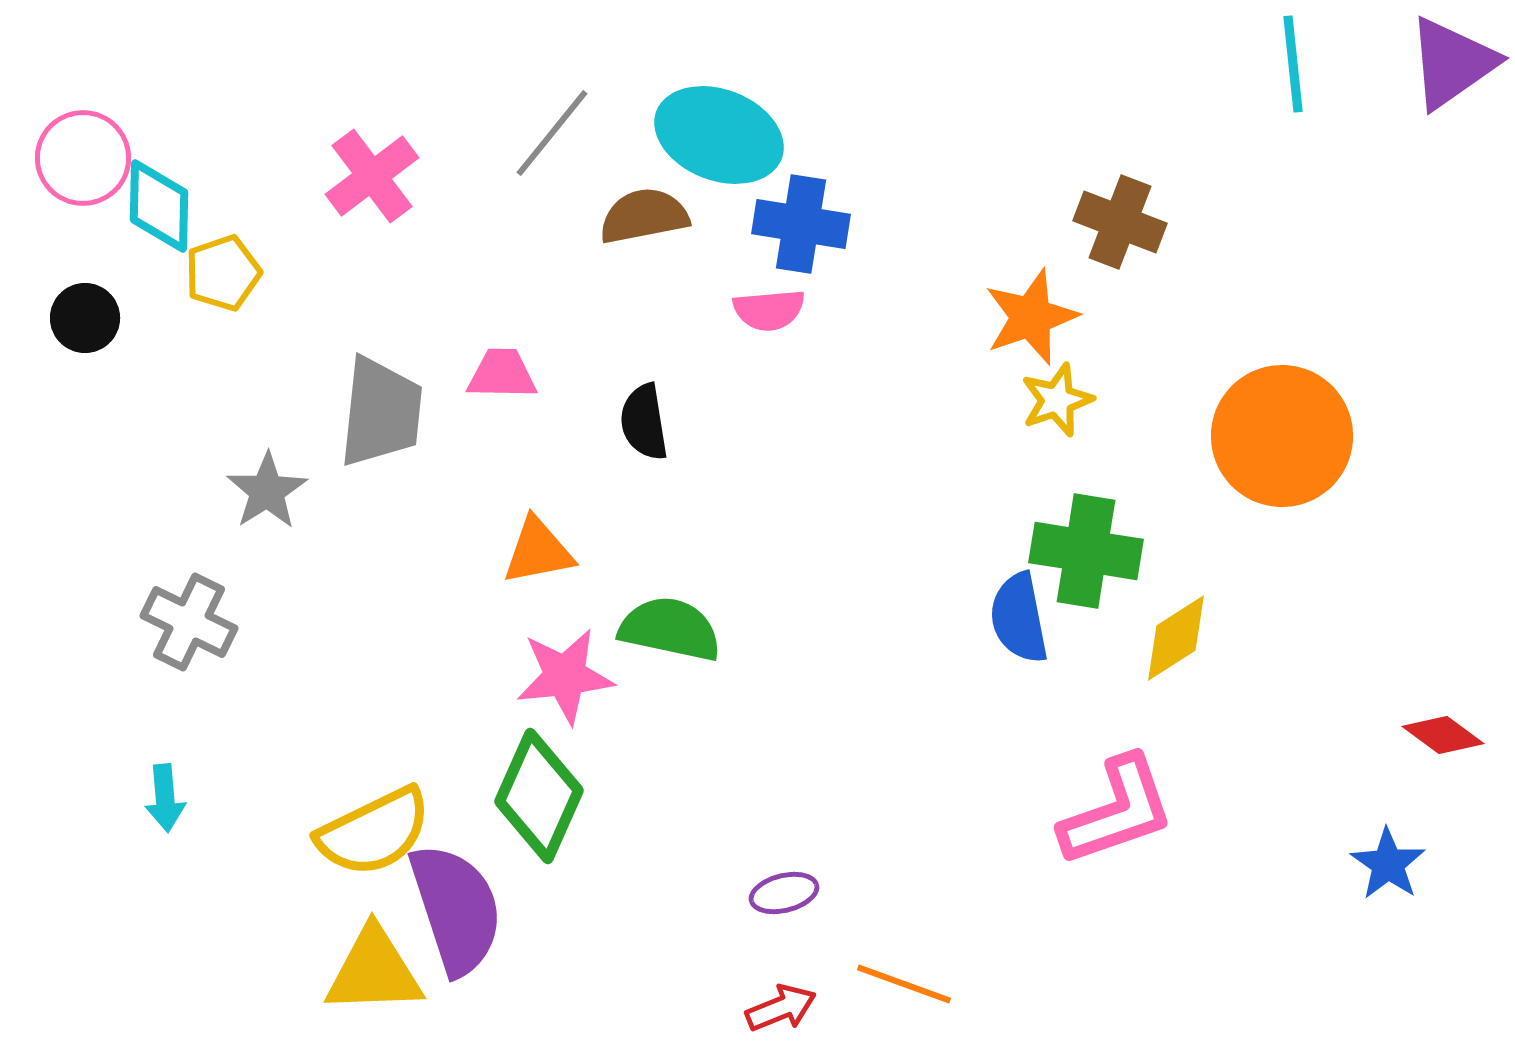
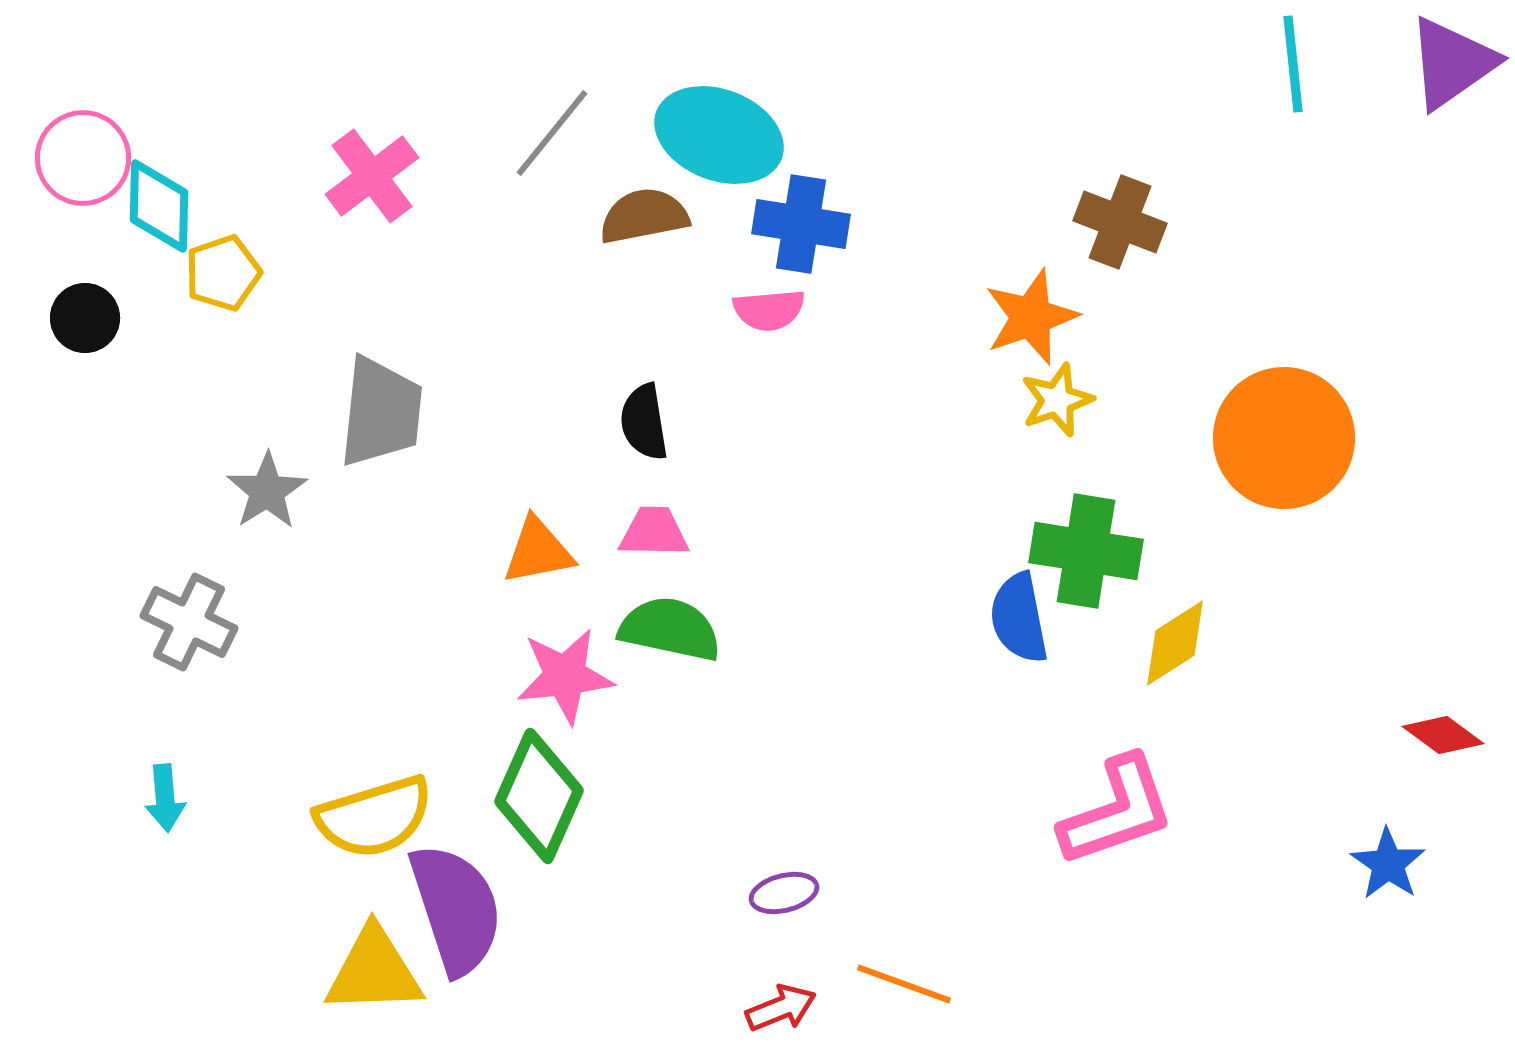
pink trapezoid: moved 152 px right, 158 px down
orange circle: moved 2 px right, 2 px down
yellow diamond: moved 1 px left, 5 px down
yellow semicircle: moved 15 px up; rotated 9 degrees clockwise
